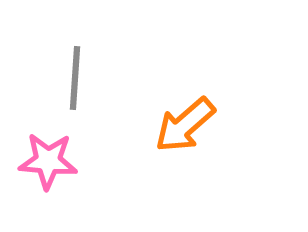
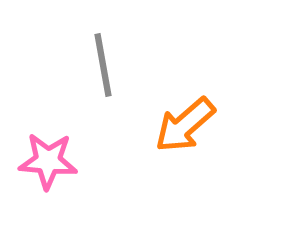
gray line: moved 28 px right, 13 px up; rotated 14 degrees counterclockwise
